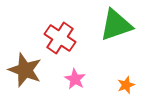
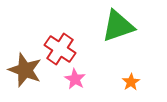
green triangle: moved 2 px right, 1 px down
red cross: moved 11 px down
orange star: moved 5 px right, 3 px up; rotated 12 degrees counterclockwise
